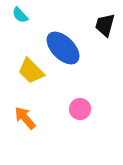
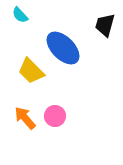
pink circle: moved 25 px left, 7 px down
